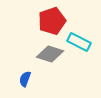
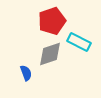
gray diamond: rotated 36 degrees counterclockwise
blue semicircle: moved 1 px right, 6 px up; rotated 140 degrees clockwise
